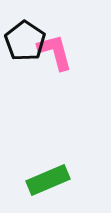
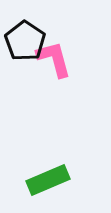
pink L-shape: moved 1 px left, 7 px down
